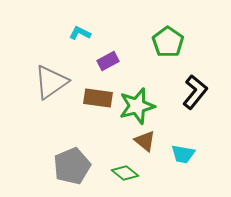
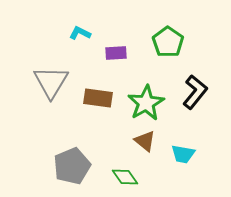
purple rectangle: moved 8 px right, 8 px up; rotated 25 degrees clockwise
gray triangle: rotated 24 degrees counterclockwise
green star: moved 9 px right, 3 px up; rotated 15 degrees counterclockwise
green diamond: moved 4 px down; rotated 16 degrees clockwise
